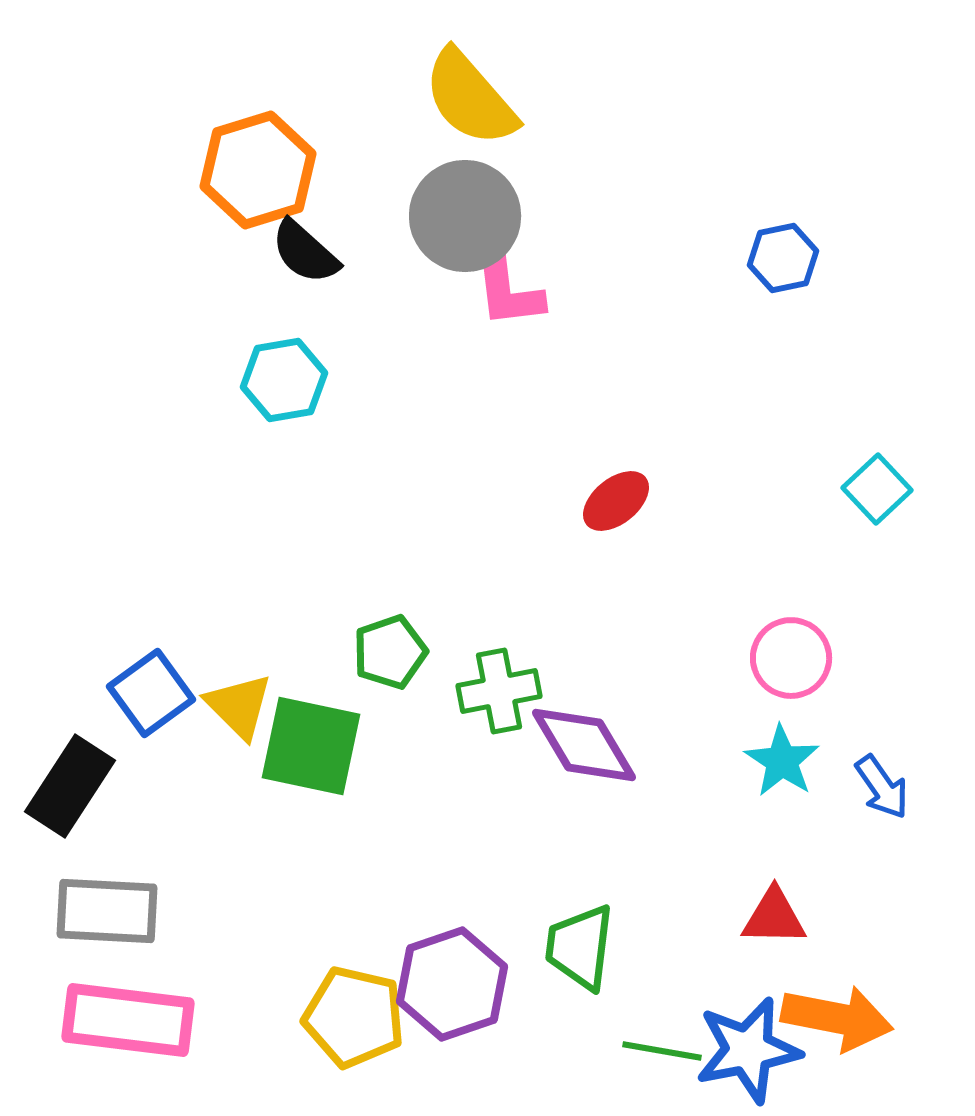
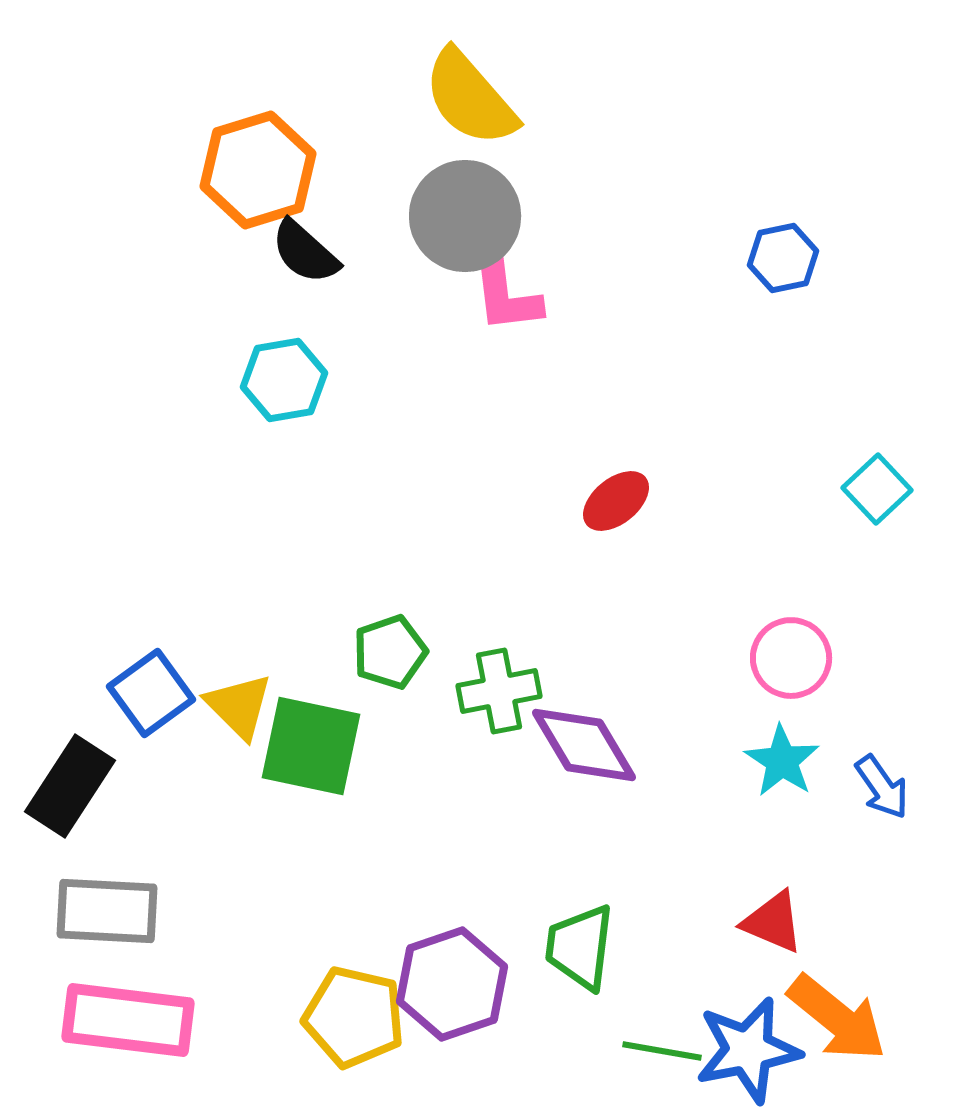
pink L-shape: moved 2 px left, 5 px down
red triangle: moved 1 px left, 5 px down; rotated 22 degrees clockwise
orange arrow: rotated 28 degrees clockwise
